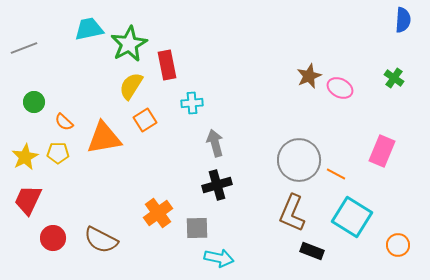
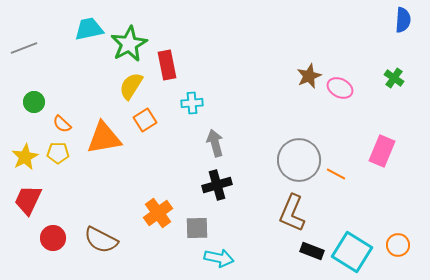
orange semicircle: moved 2 px left, 2 px down
cyan square: moved 35 px down
